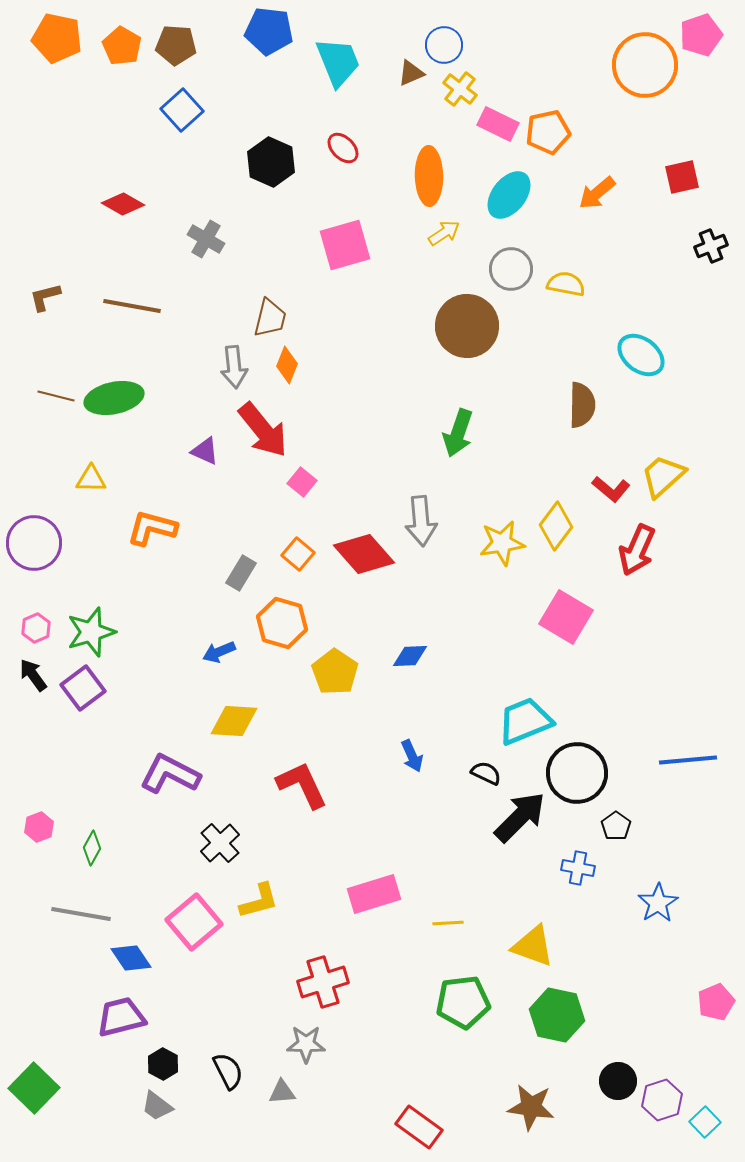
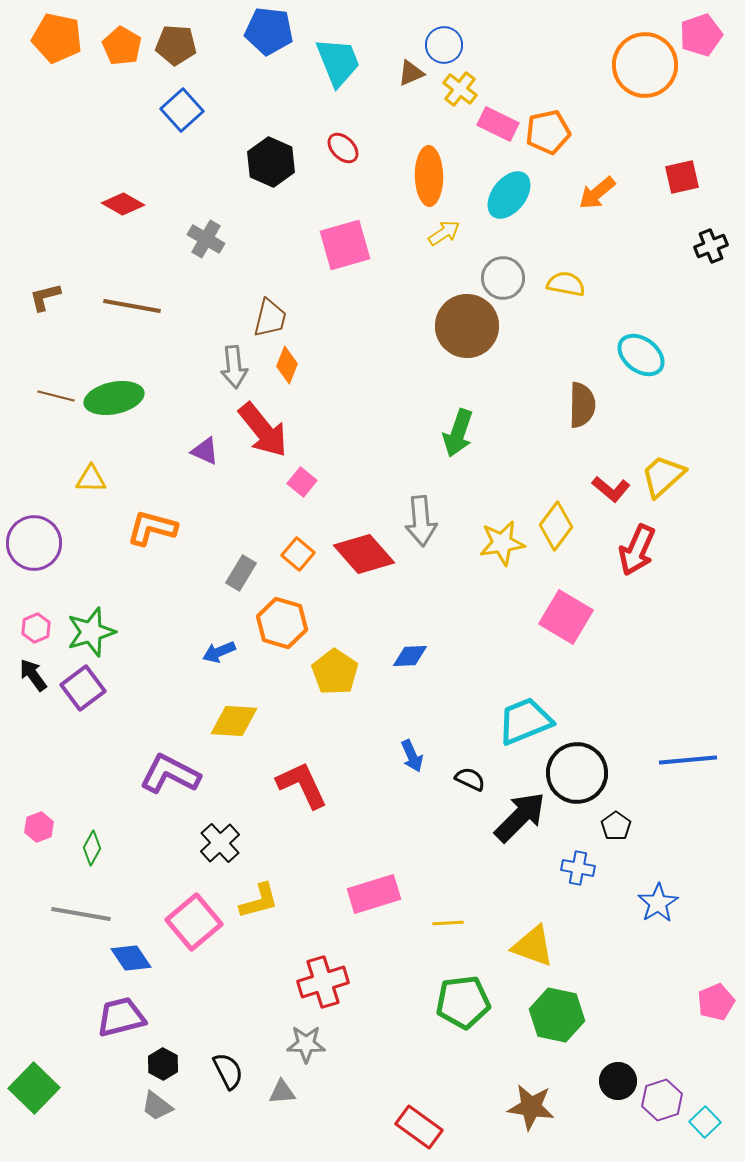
gray circle at (511, 269): moved 8 px left, 9 px down
black semicircle at (486, 773): moved 16 px left, 6 px down
